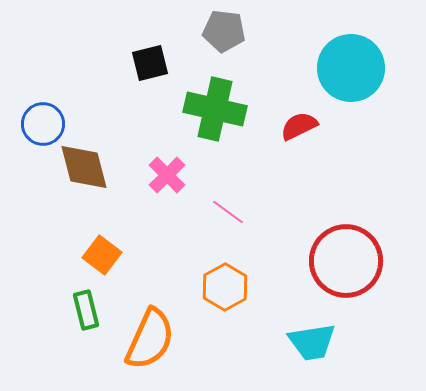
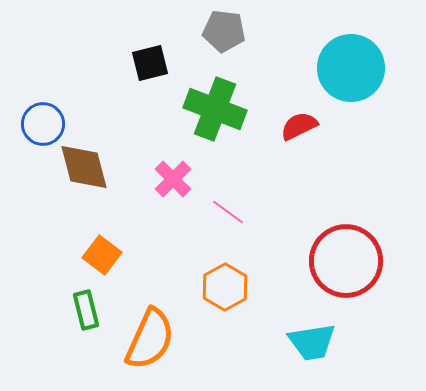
green cross: rotated 8 degrees clockwise
pink cross: moved 6 px right, 4 px down
